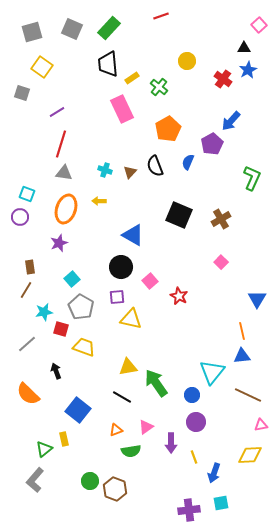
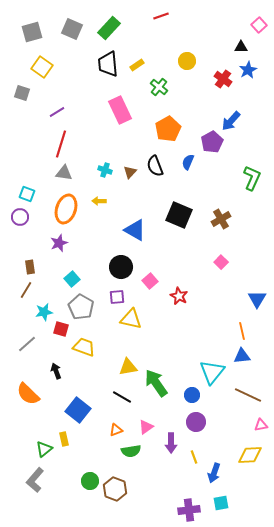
black triangle at (244, 48): moved 3 px left, 1 px up
yellow rectangle at (132, 78): moved 5 px right, 13 px up
pink rectangle at (122, 109): moved 2 px left, 1 px down
purple pentagon at (212, 144): moved 2 px up
blue triangle at (133, 235): moved 2 px right, 5 px up
